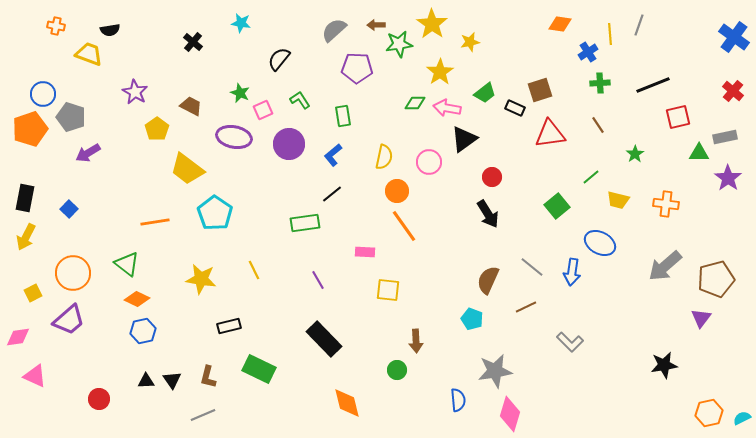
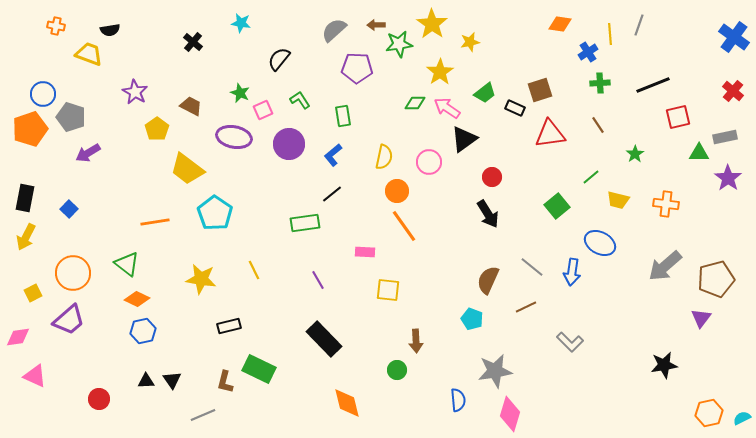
pink arrow at (447, 108): rotated 24 degrees clockwise
brown L-shape at (208, 377): moved 17 px right, 5 px down
